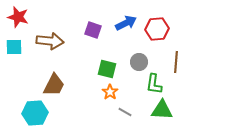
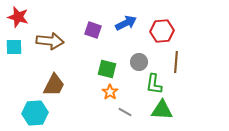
red hexagon: moved 5 px right, 2 px down
